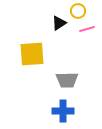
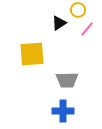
yellow circle: moved 1 px up
pink line: rotated 35 degrees counterclockwise
